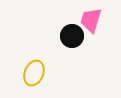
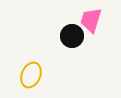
yellow ellipse: moved 3 px left, 2 px down
